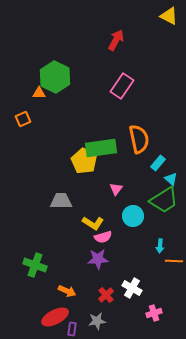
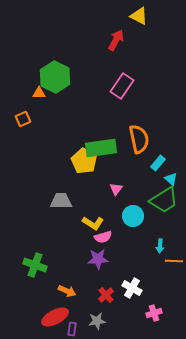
yellow triangle: moved 30 px left
